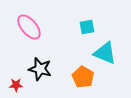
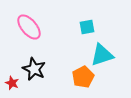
cyan triangle: moved 3 px left, 2 px down; rotated 40 degrees counterclockwise
black star: moved 6 px left; rotated 10 degrees clockwise
orange pentagon: rotated 15 degrees clockwise
red star: moved 4 px left, 2 px up; rotated 24 degrees clockwise
